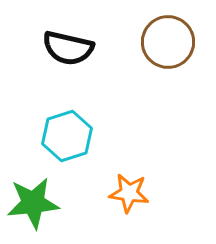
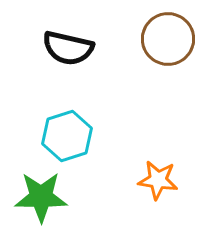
brown circle: moved 3 px up
orange star: moved 29 px right, 13 px up
green star: moved 8 px right, 6 px up; rotated 6 degrees clockwise
